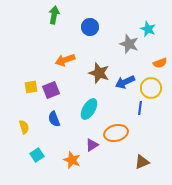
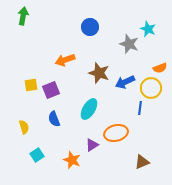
green arrow: moved 31 px left, 1 px down
orange semicircle: moved 5 px down
yellow square: moved 2 px up
